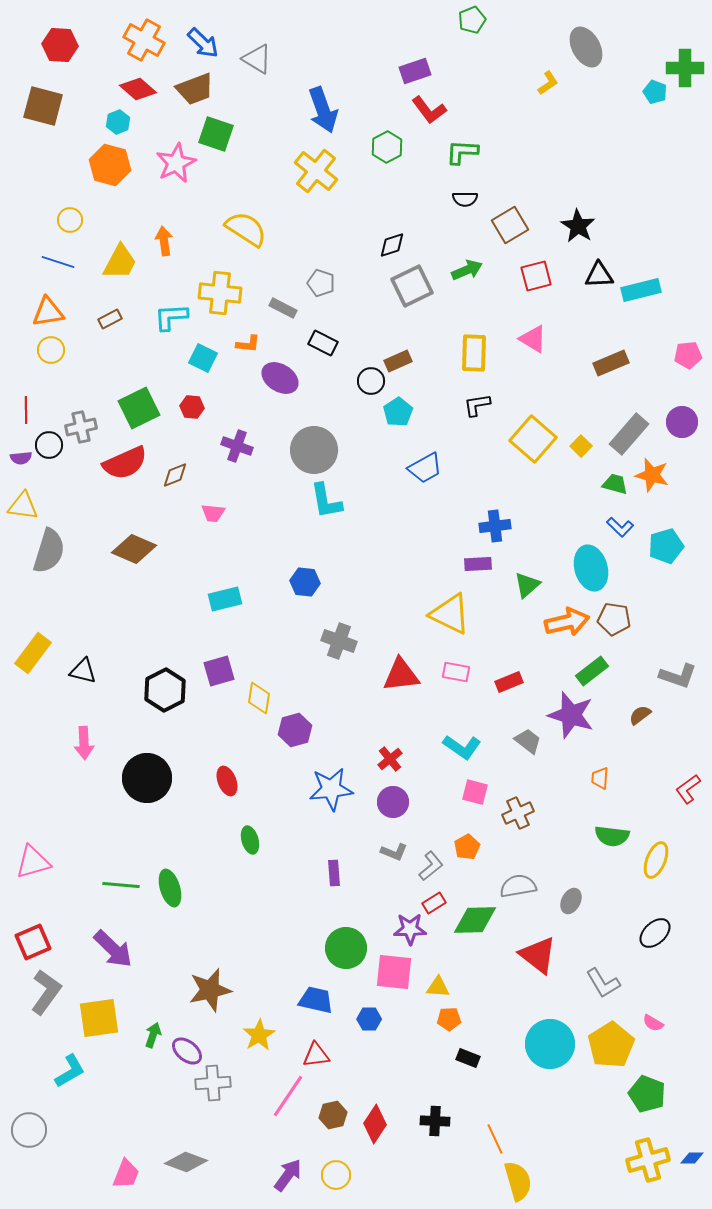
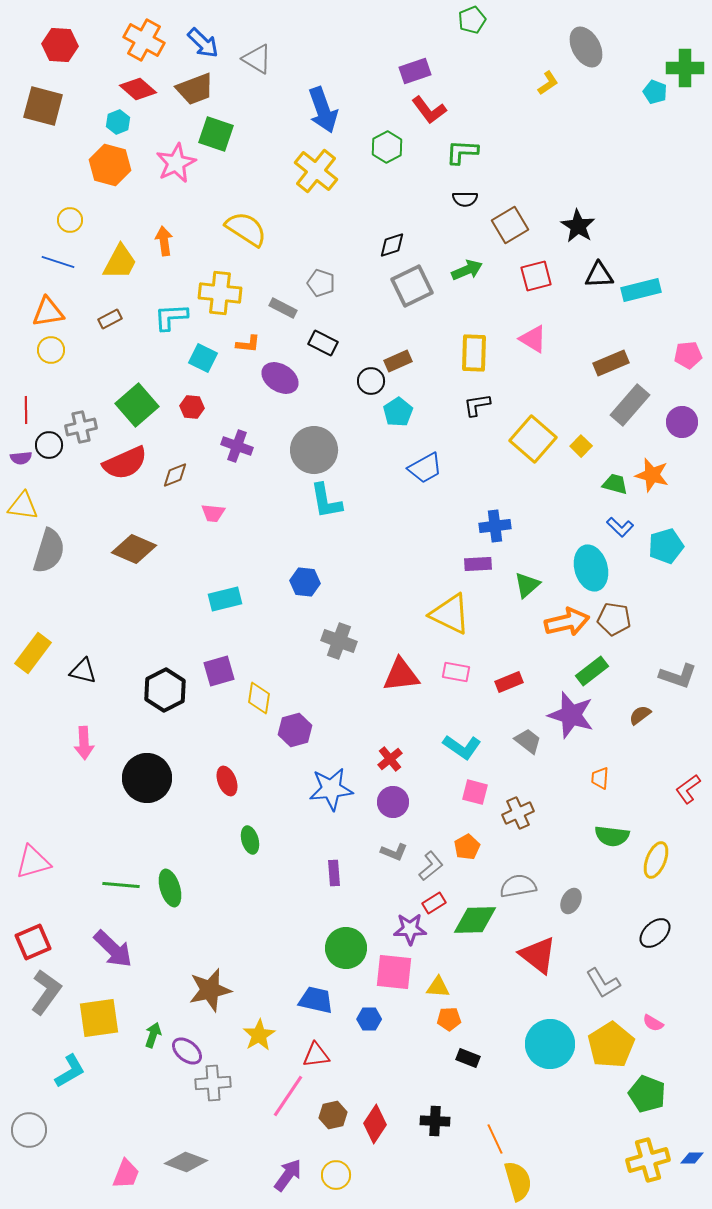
green square at (139, 408): moved 2 px left, 3 px up; rotated 15 degrees counterclockwise
gray rectangle at (629, 434): moved 1 px right, 29 px up
